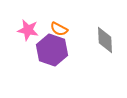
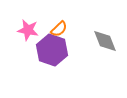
orange semicircle: rotated 72 degrees counterclockwise
gray diamond: moved 1 px down; rotated 20 degrees counterclockwise
